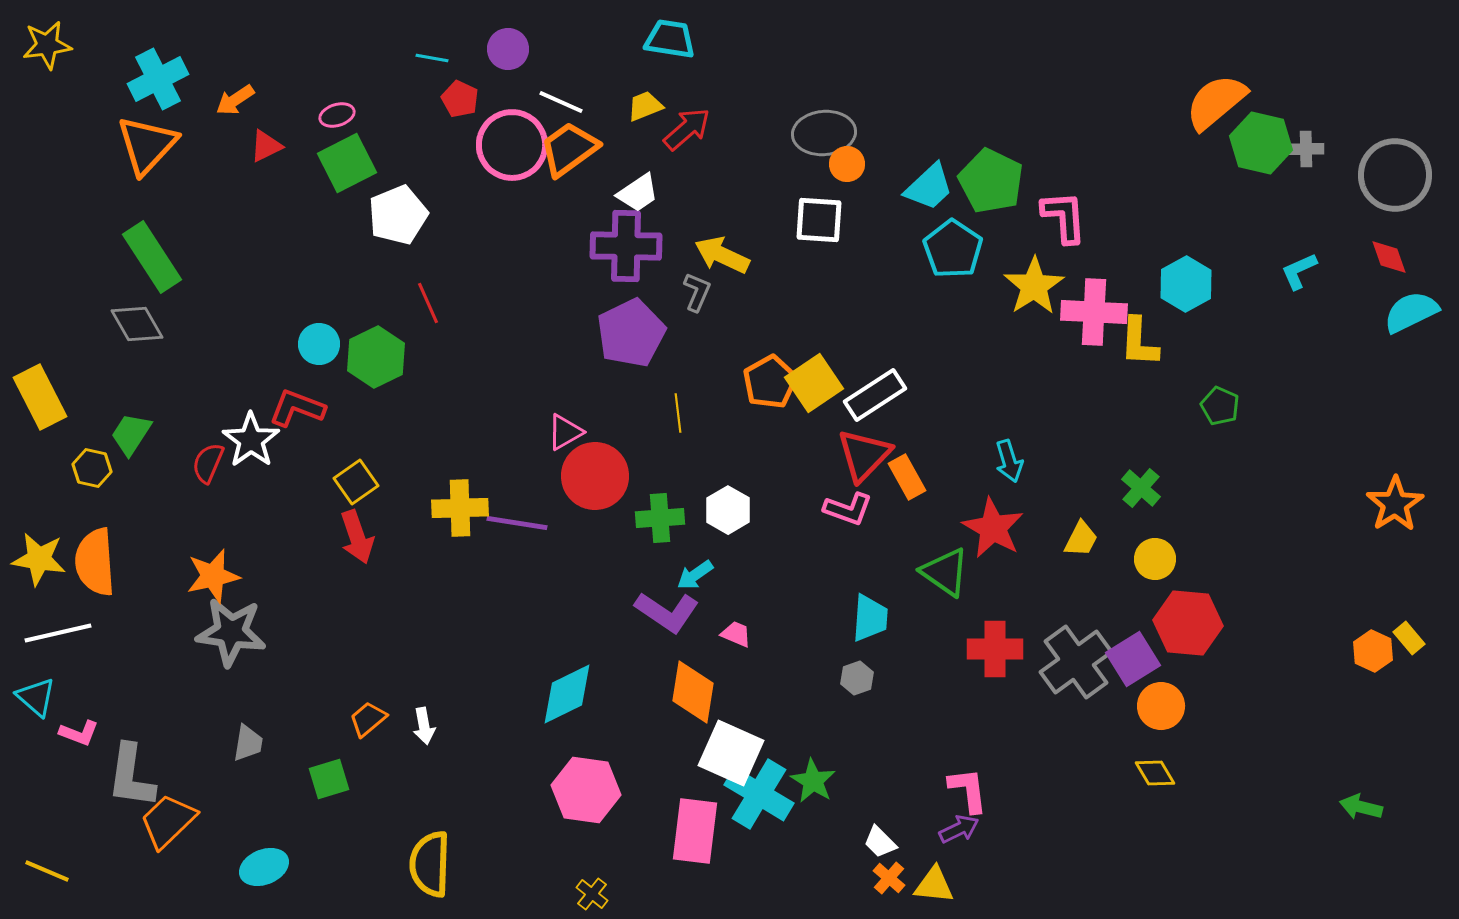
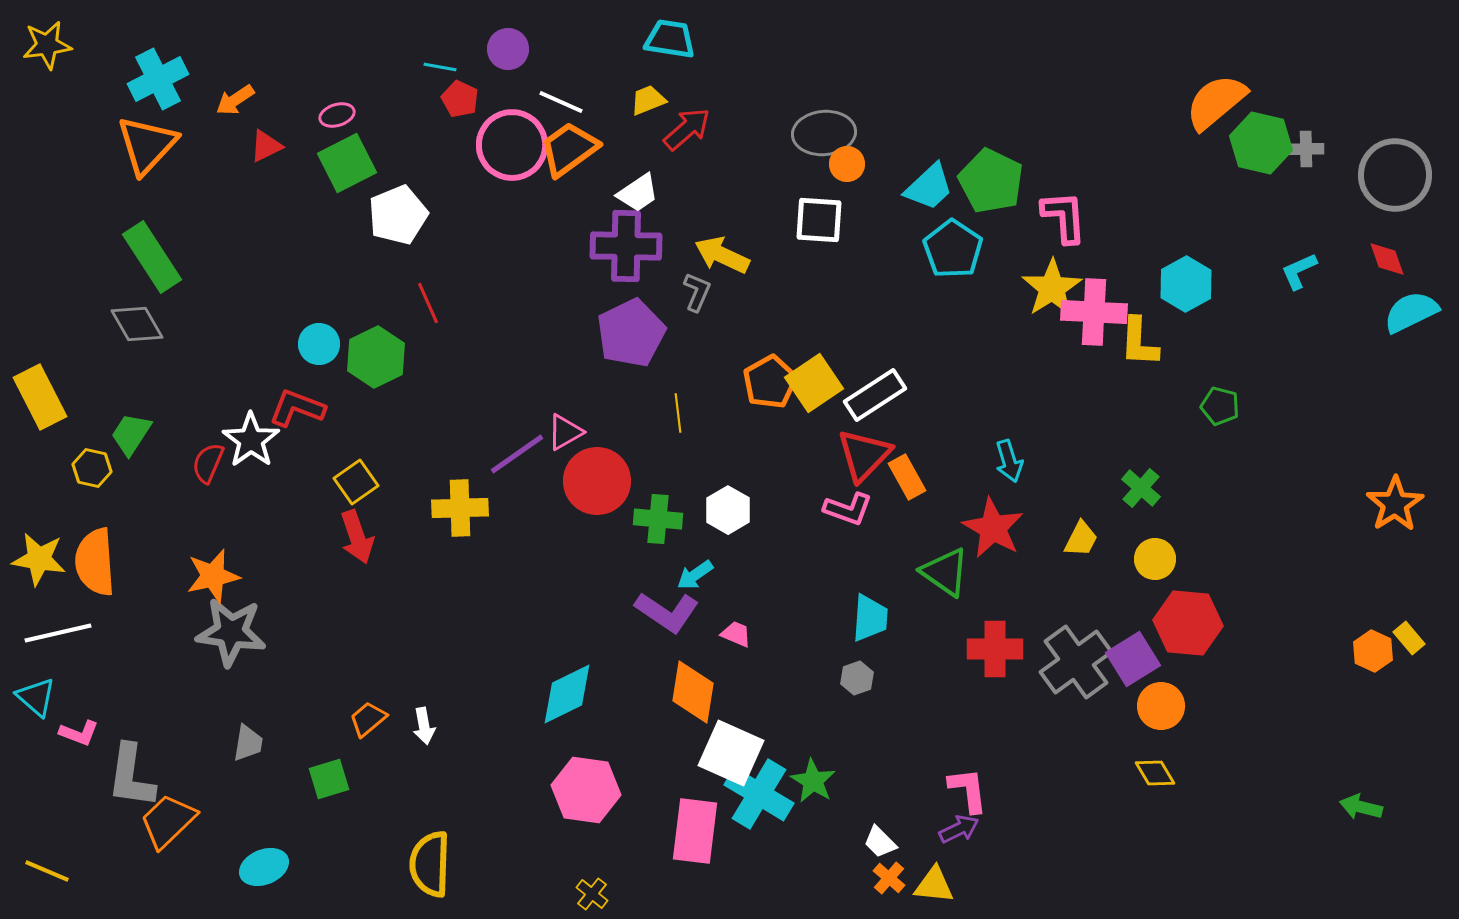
cyan line at (432, 58): moved 8 px right, 9 px down
yellow trapezoid at (645, 106): moved 3 px right, 6 px up
red diamond at (1389, 257): moved 2 px left, 2 px down
yellow star at (1034, 286): moved 18 px right, 2 px down
green pentagon at (1220, 406): rotated 9 degrees counterclockwise
red circle at (595, 476): moved 2 px right, 5 px down
green cross at (660, 518): moved 2 px left, 1 px down; rotated 9 degrees clockwise
purple line at (517, 523): moved 69 px up; rotated 44 degrees counterclockwise
